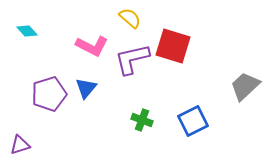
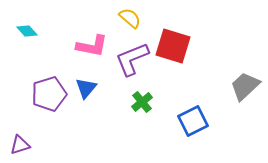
pink L-shape: rotated 16 degrees counterclockwise
purple L-shape: rotated 9 degrees counterclockwise
green cross: moved 18 px up; rotated 30 degrees clockwise
